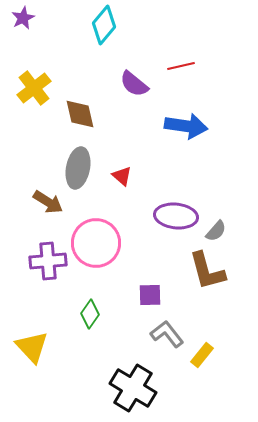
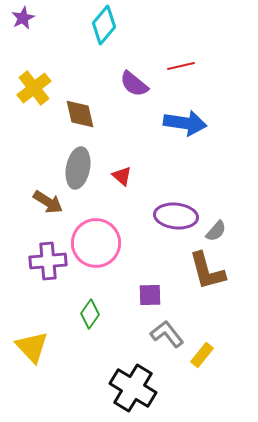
blue arrow: moved 1 px left, 3 px up
